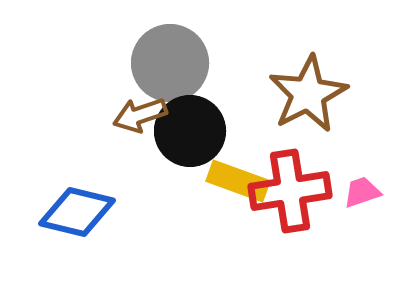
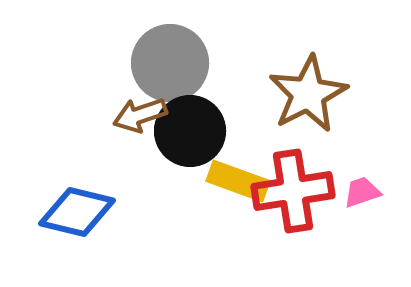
red cross: moved 3 px right
